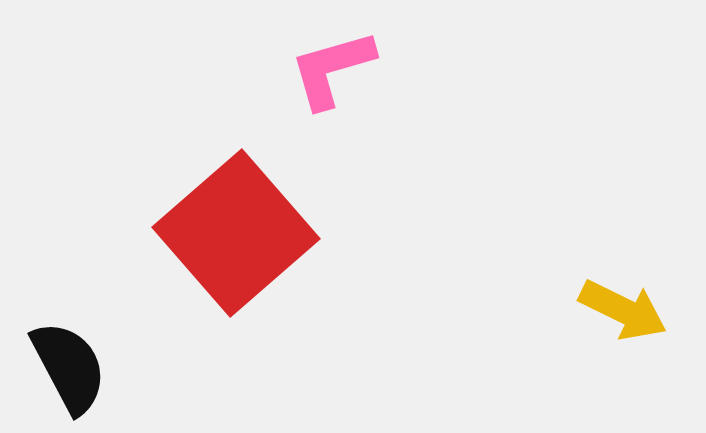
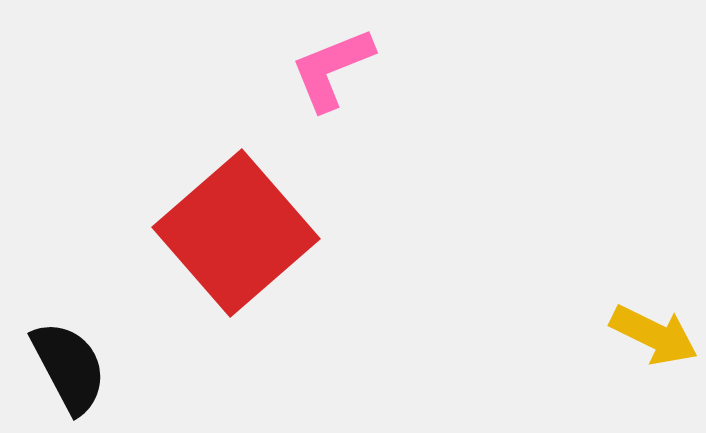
pink L-shape: rotated 6 degrees counterclockwise
yellow arrow: moved 31 px right, 25 px down
